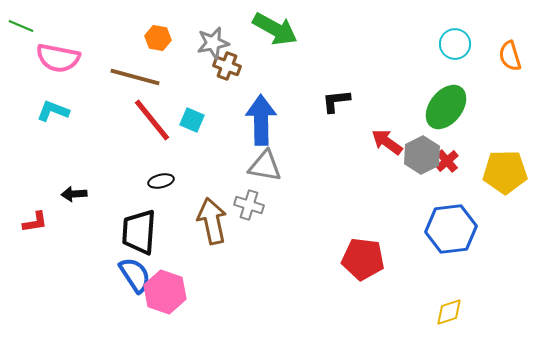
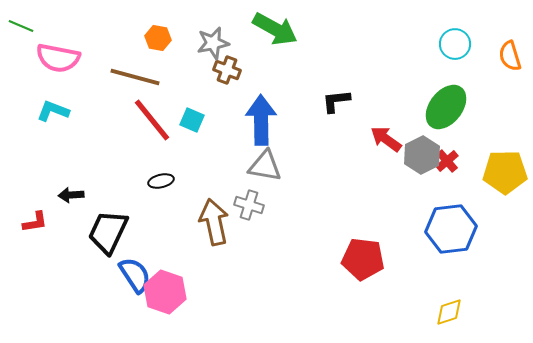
brown cross: moved 4 px down
red arrow: moved 1 px left, 3 px up
black arrow: moved 3 px left, 1 px down
brown arrow: moved 2 px right, 1 px down
black trapezoid: moved 31 px left; rotated 21 degrees clockwise
